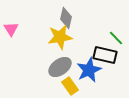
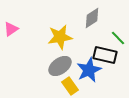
gray diamond: moved 26 px right; rotated 45 degrees clockwise
pink triangle: rotated 28 degrees clockwise
green line: moved 2 px right
gray ellipse: moved 1 px up
